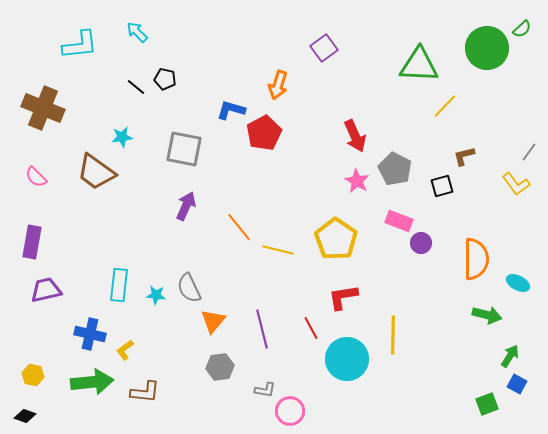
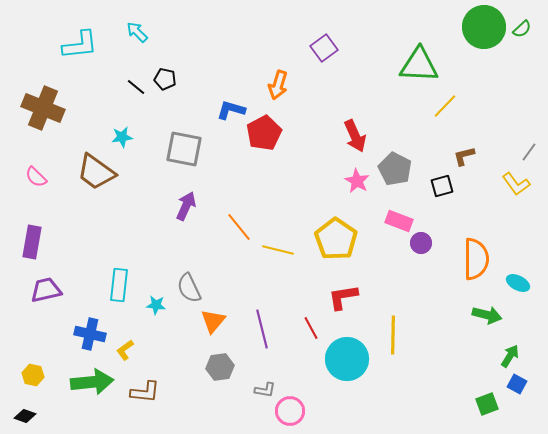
green circle at (487, 48): moved 3 px left, 21 px up
cyan star at (156, 295): moved 10 px down
